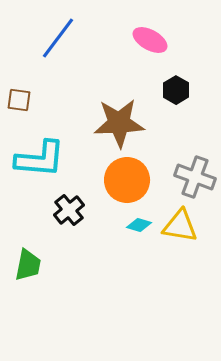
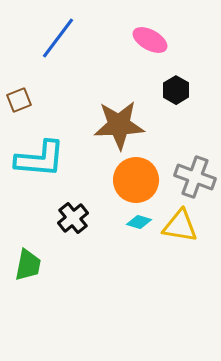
brown square: rotated 30 degrees counterclockwise
brown star: moved 2 px down
orange circle: moved 9 px right
black cross: moved 4 px right, 8 px down
cyan diamond: moved 3 px up
